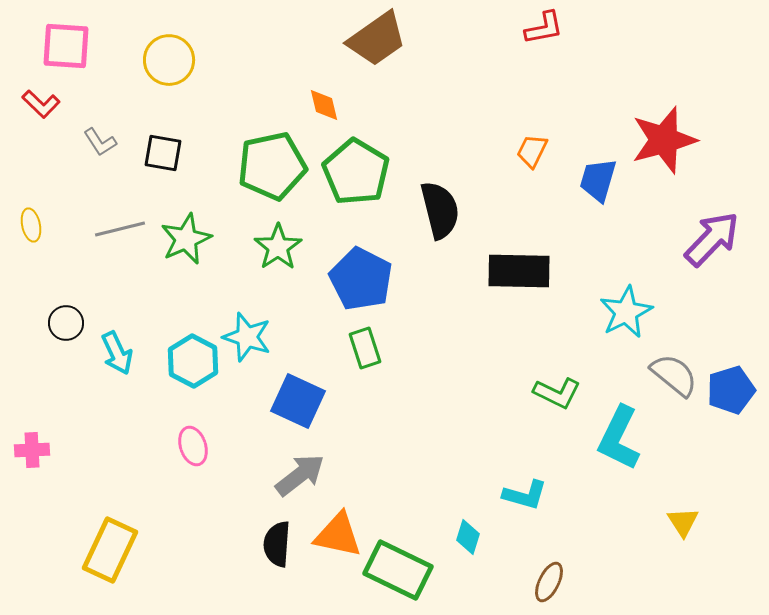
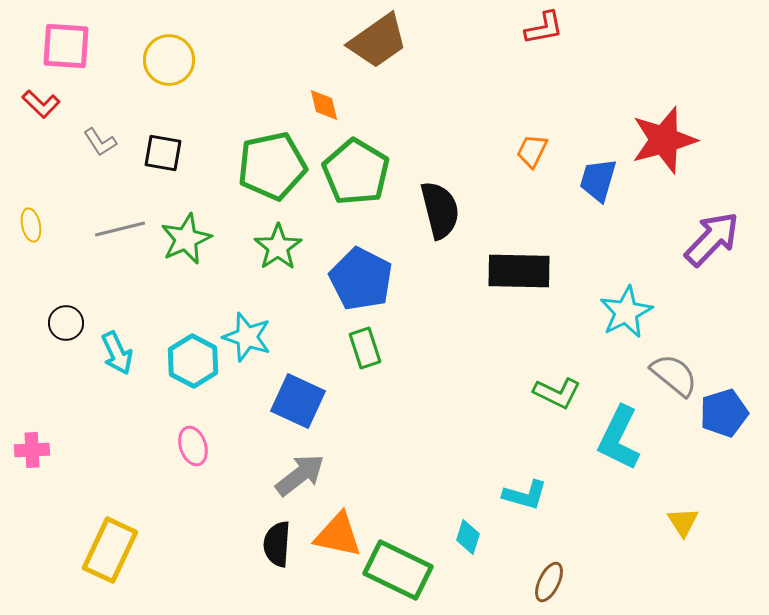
brown trapezoid at (377, 39): moved 1 px right, 2 px down
blue pentagon at (731, 390): moved 7 px left, 23 px down
